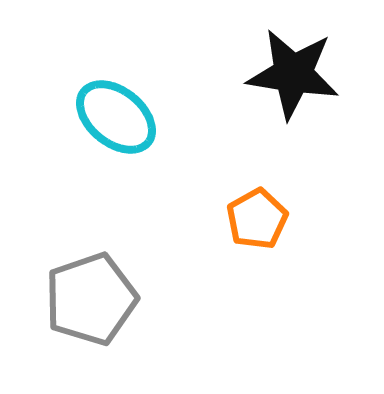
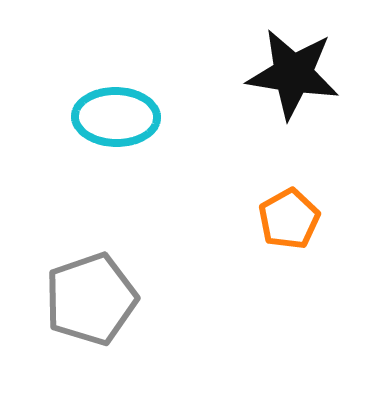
cyan ellipse: rotated 38 degrees counterclockwise
orange pentagon: moved 32 px right
